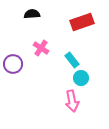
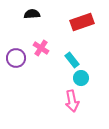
purple circle: moved 3 px right, 6 px up
